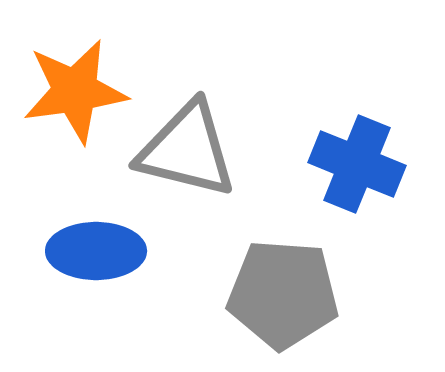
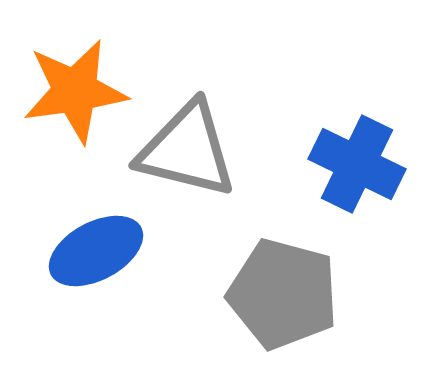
blue cross: rotated 4 degrees clockwise
blue ellipse: rotated 28 degrees counterclockwise
gray pentagon: rotated 11 degrees clockwise
